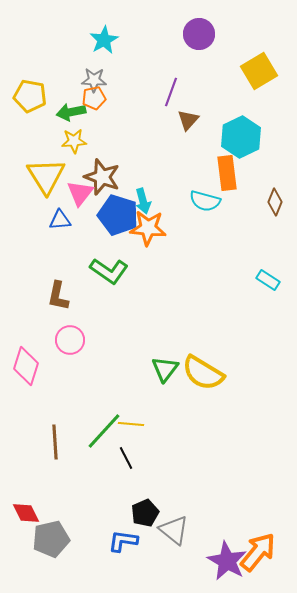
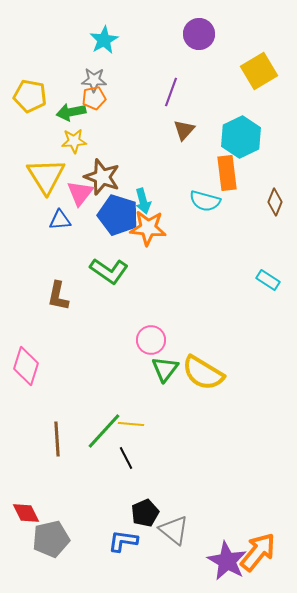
brown triangle: moved 4 px left, 10 px down
pink circle: moved 81 px right
brown line: moved 2 px right, 3 px up
